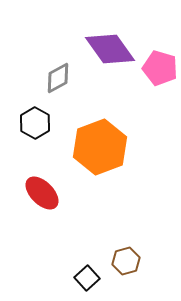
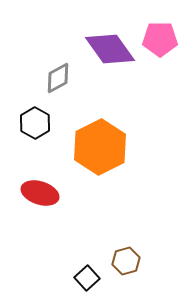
pink pentagon: moved 29 px up; rotated 16 degrees counterclockwise
orange hexagon: rotated 6 degrees counterclockwise
red ellipse: moved 2 px left; rotated 27 degrees counterclockwise
